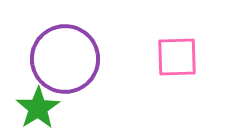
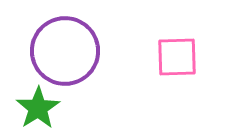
purple circle: moved 8 px up
